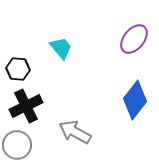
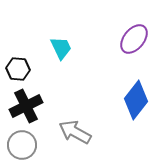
cyan trapezoid: rotated 15 degrees clockwise
blue diamond: moved 1 px right
gray circle: moved 5 px right
